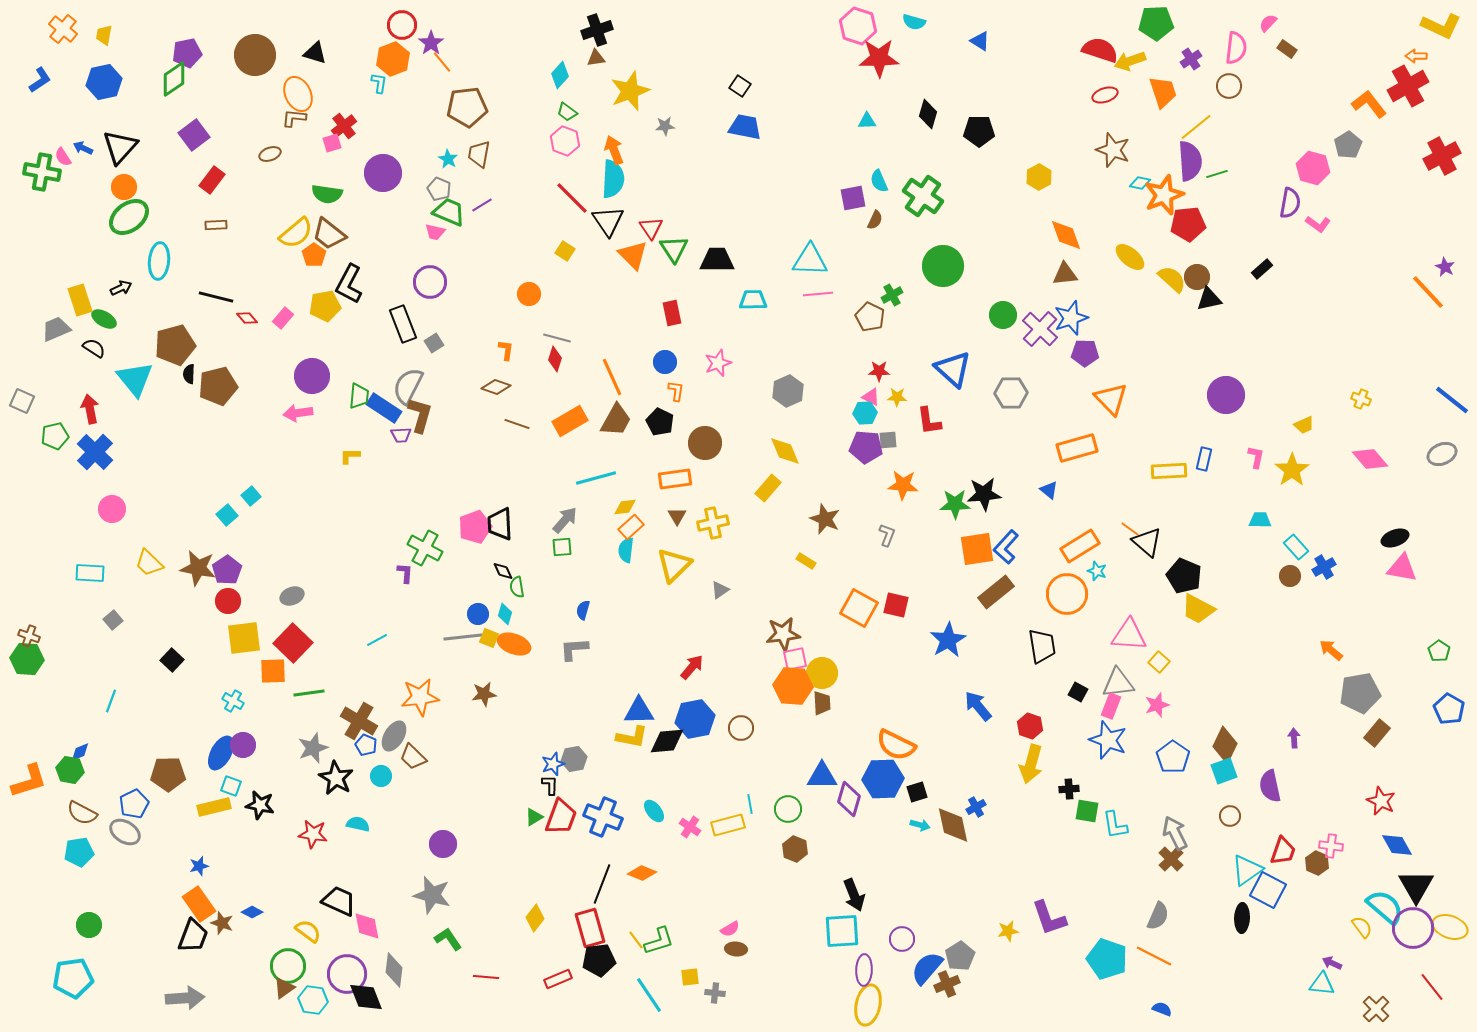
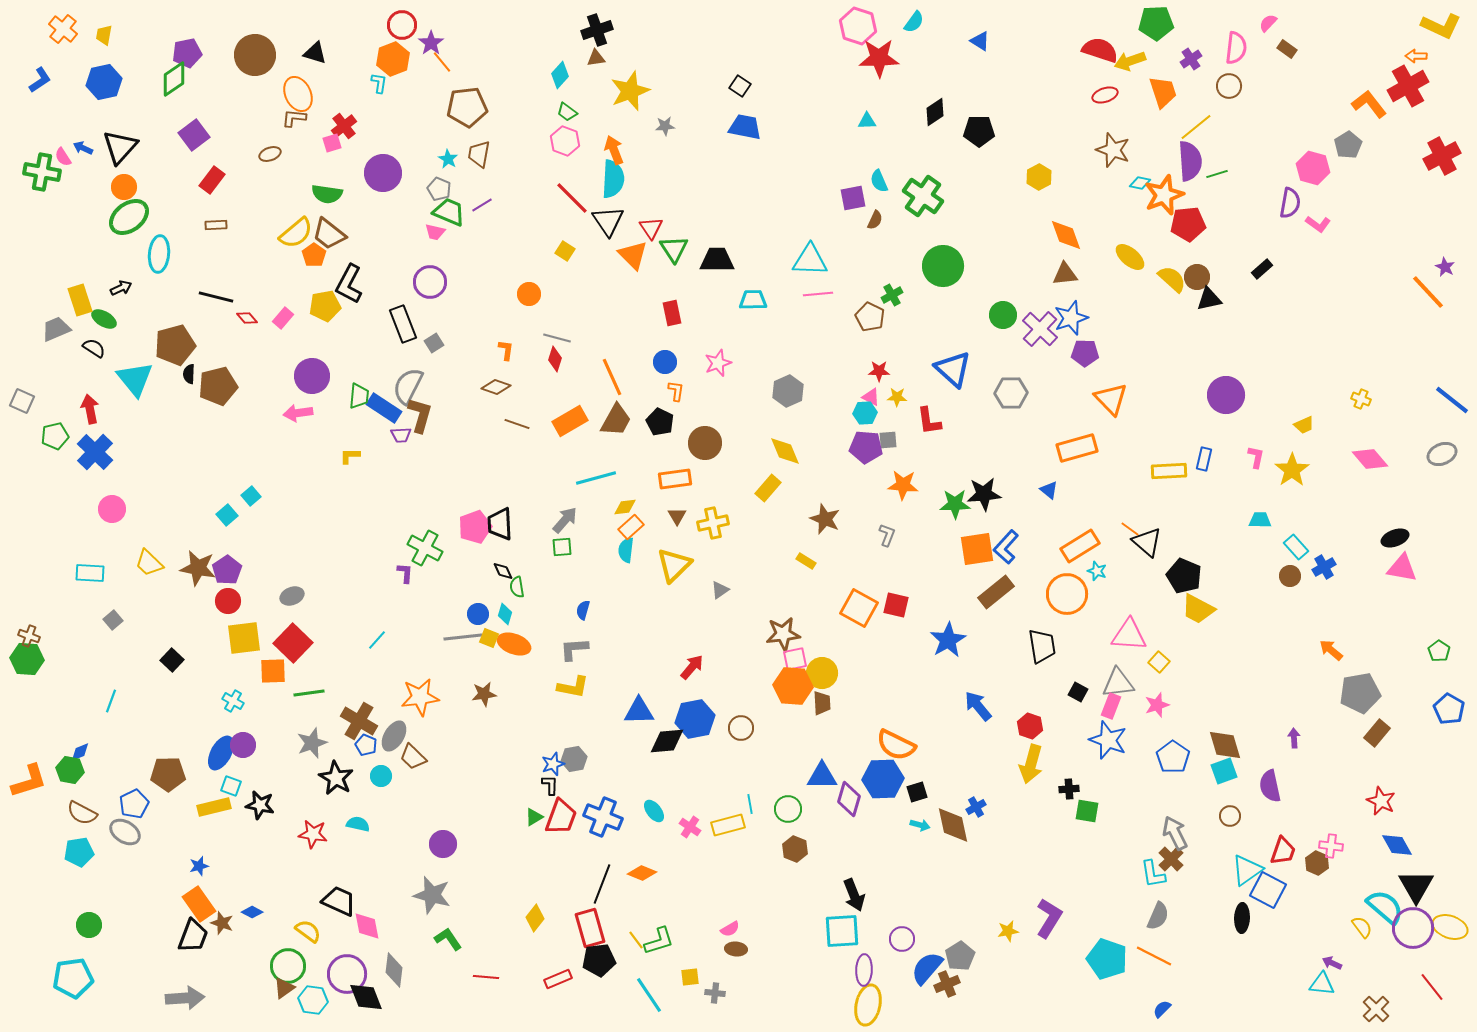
cyan semicircle at (914, 22): rotated 70 degrees counterclockwise
black diamond at (928, 114): moved 7 px right, 2 px up; rotated 40 degrees clockwise
cyan ellipse at (159, 261): moved 7 px up
cyan line at (377, 640): rotated 20 degrees counterclockwise
yellow L-shape at (632, 737): moved 59 px left, 50 px up
brown diamond at (1225, 745): rotated 42 degrees counterclockwise
gray star at (313, 748): moved 1 px left, 5 px up
cyan L-shape at (1115, 825): moved 38 px right, 49 px down
purple L-shape at (1049, 918): rotated 129 degrees counterclockwise
blue semicircle at (1162, 1009): rotated 66 degrees counterclockwise
